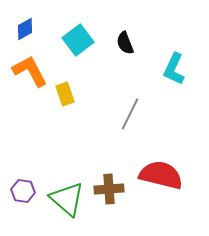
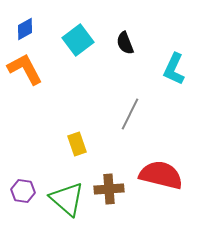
orange L-shape: moved 5 px left, 2 px up
yellow rectangle: moved 12 px right, 50 px down
